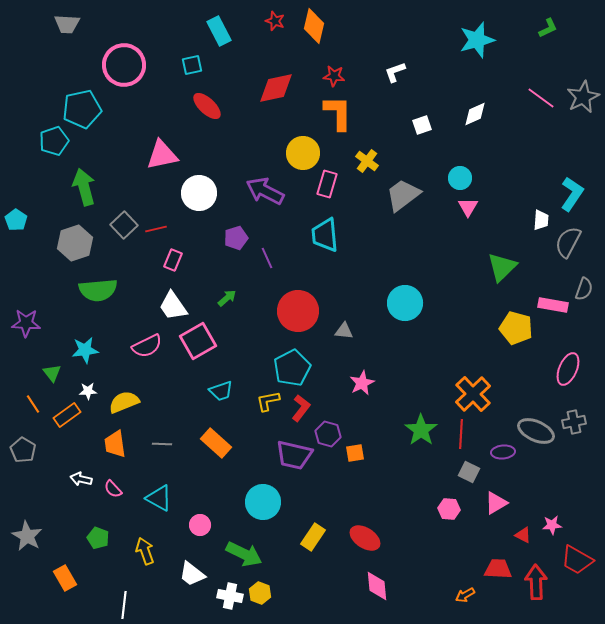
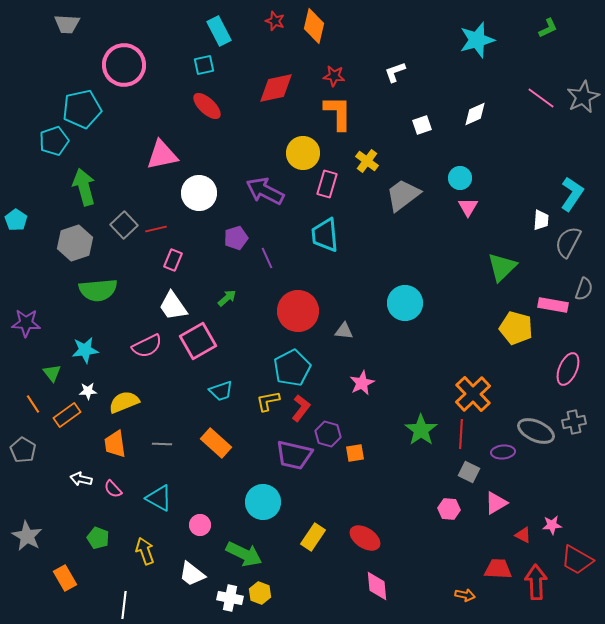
cyan square at (192, 65): moved 12 px right
orange arrow at (465, 595): rotated 138 degrees counterclockwise
white cross at (230, 596): moved 2 px down
